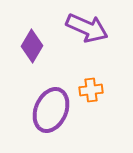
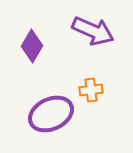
purple arrow: moved 6 px right, 3 px down
purple ellipse: moved 4 px down; rotated 42 degrees clockwise
